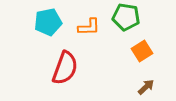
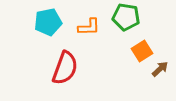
brown arrow: moved 14 px right, 18 px up
